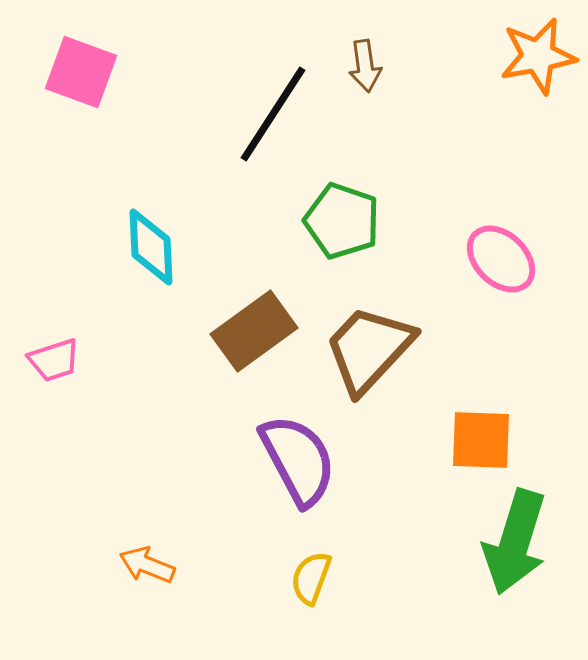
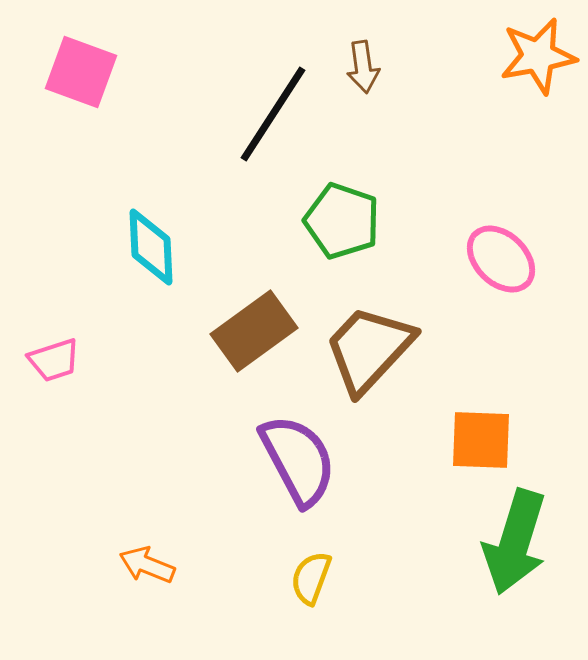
brown arrow: moved 2 px left, 1 px down
